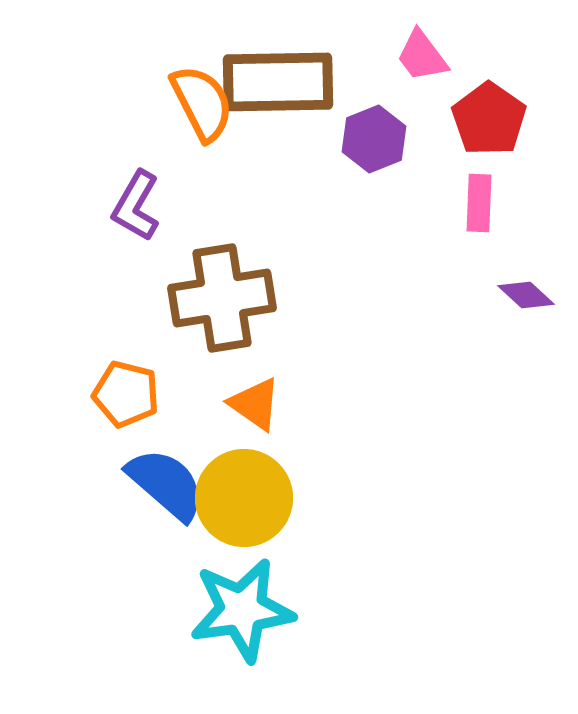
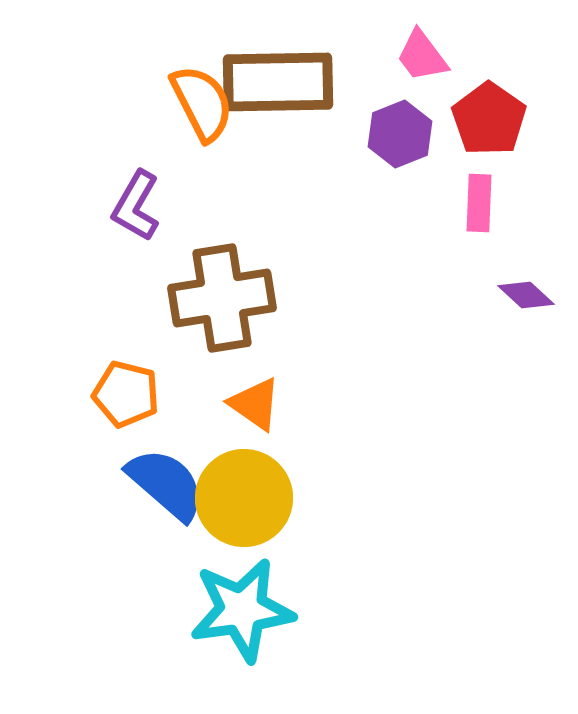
purple hexagon: moved 26 px right, 5 px up
